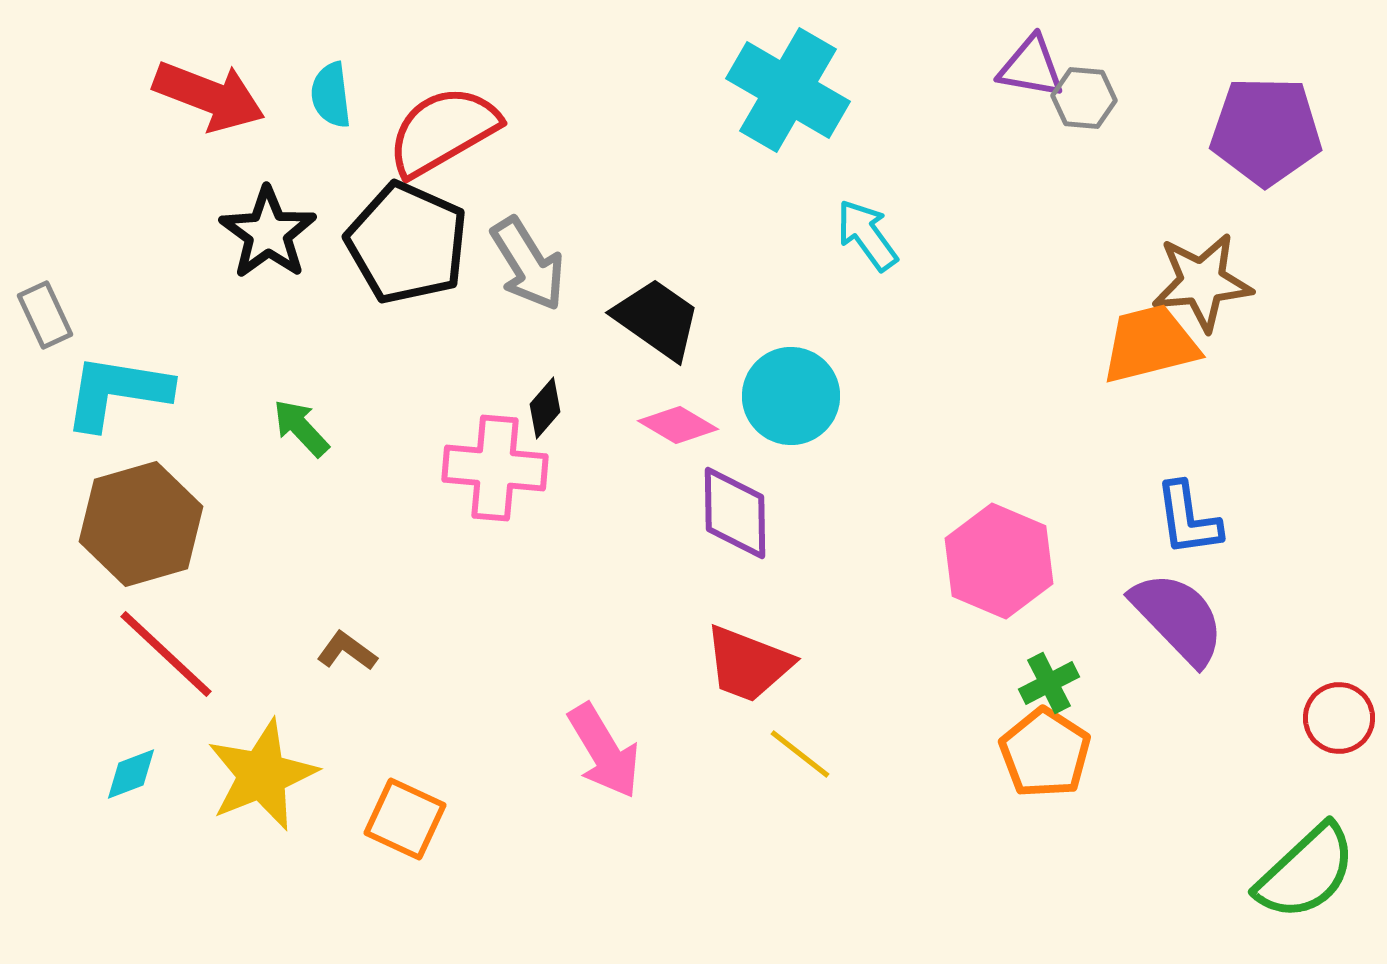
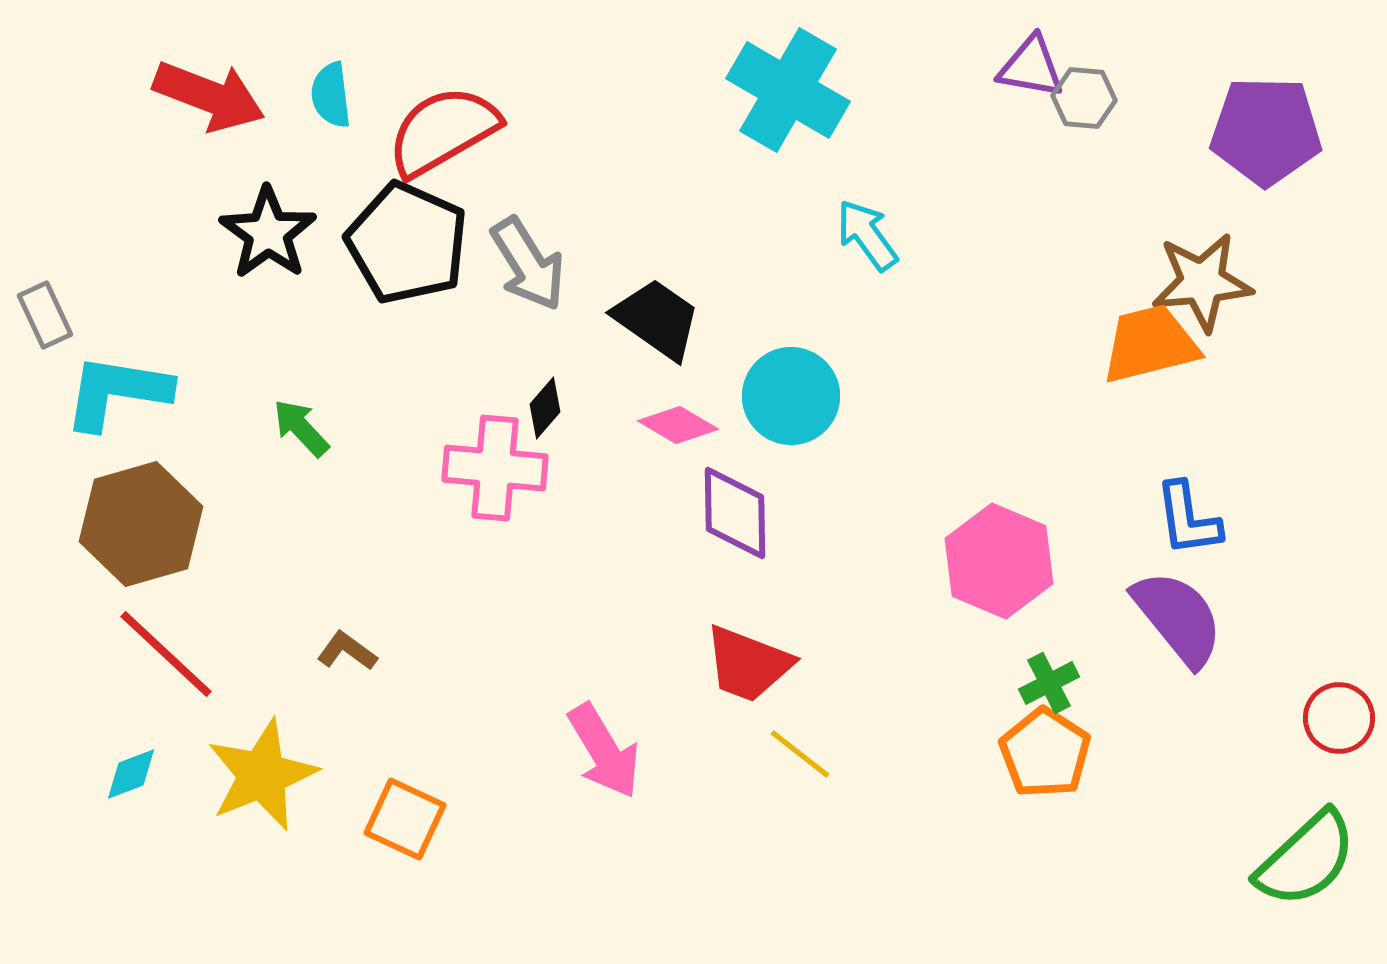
purple semicircle: rotated 5 degrees clockwise
green semicircle: moved 13 px up
